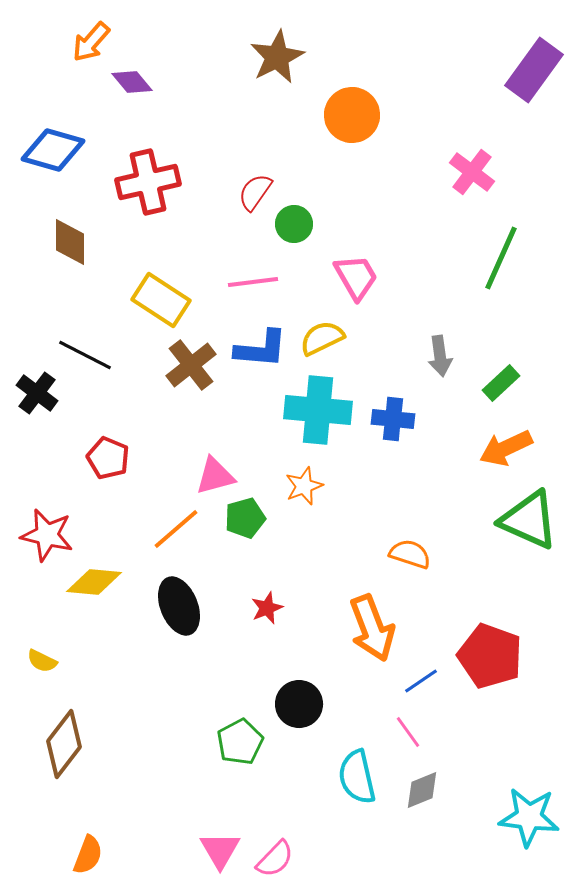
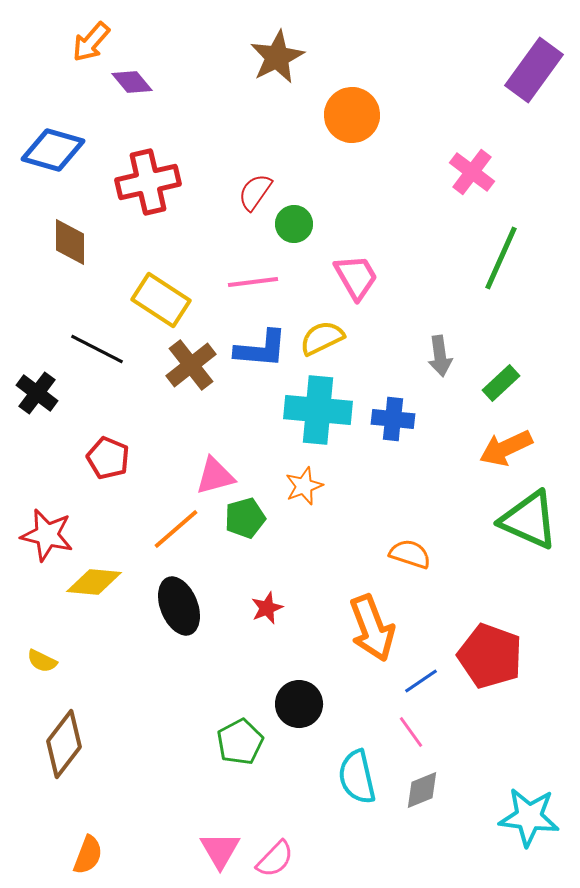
black line at (85, 355): moved 12 px right, 6 px up
pink line at (408, 732): moved 3 px right
